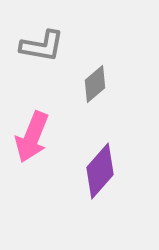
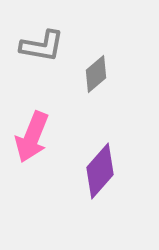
gray diamond: moved 1 px right, 10 px up
